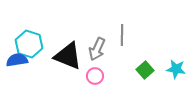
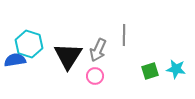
gray line: moved 2 px right
gray arrow: moved 1 px right, 1 px down
black triangle: rotated 40 degrees clockwise
blue semicircle: moved 2 px left
green square: moved 5 px right, 1 px down; rotated 24 degrees clockwise
